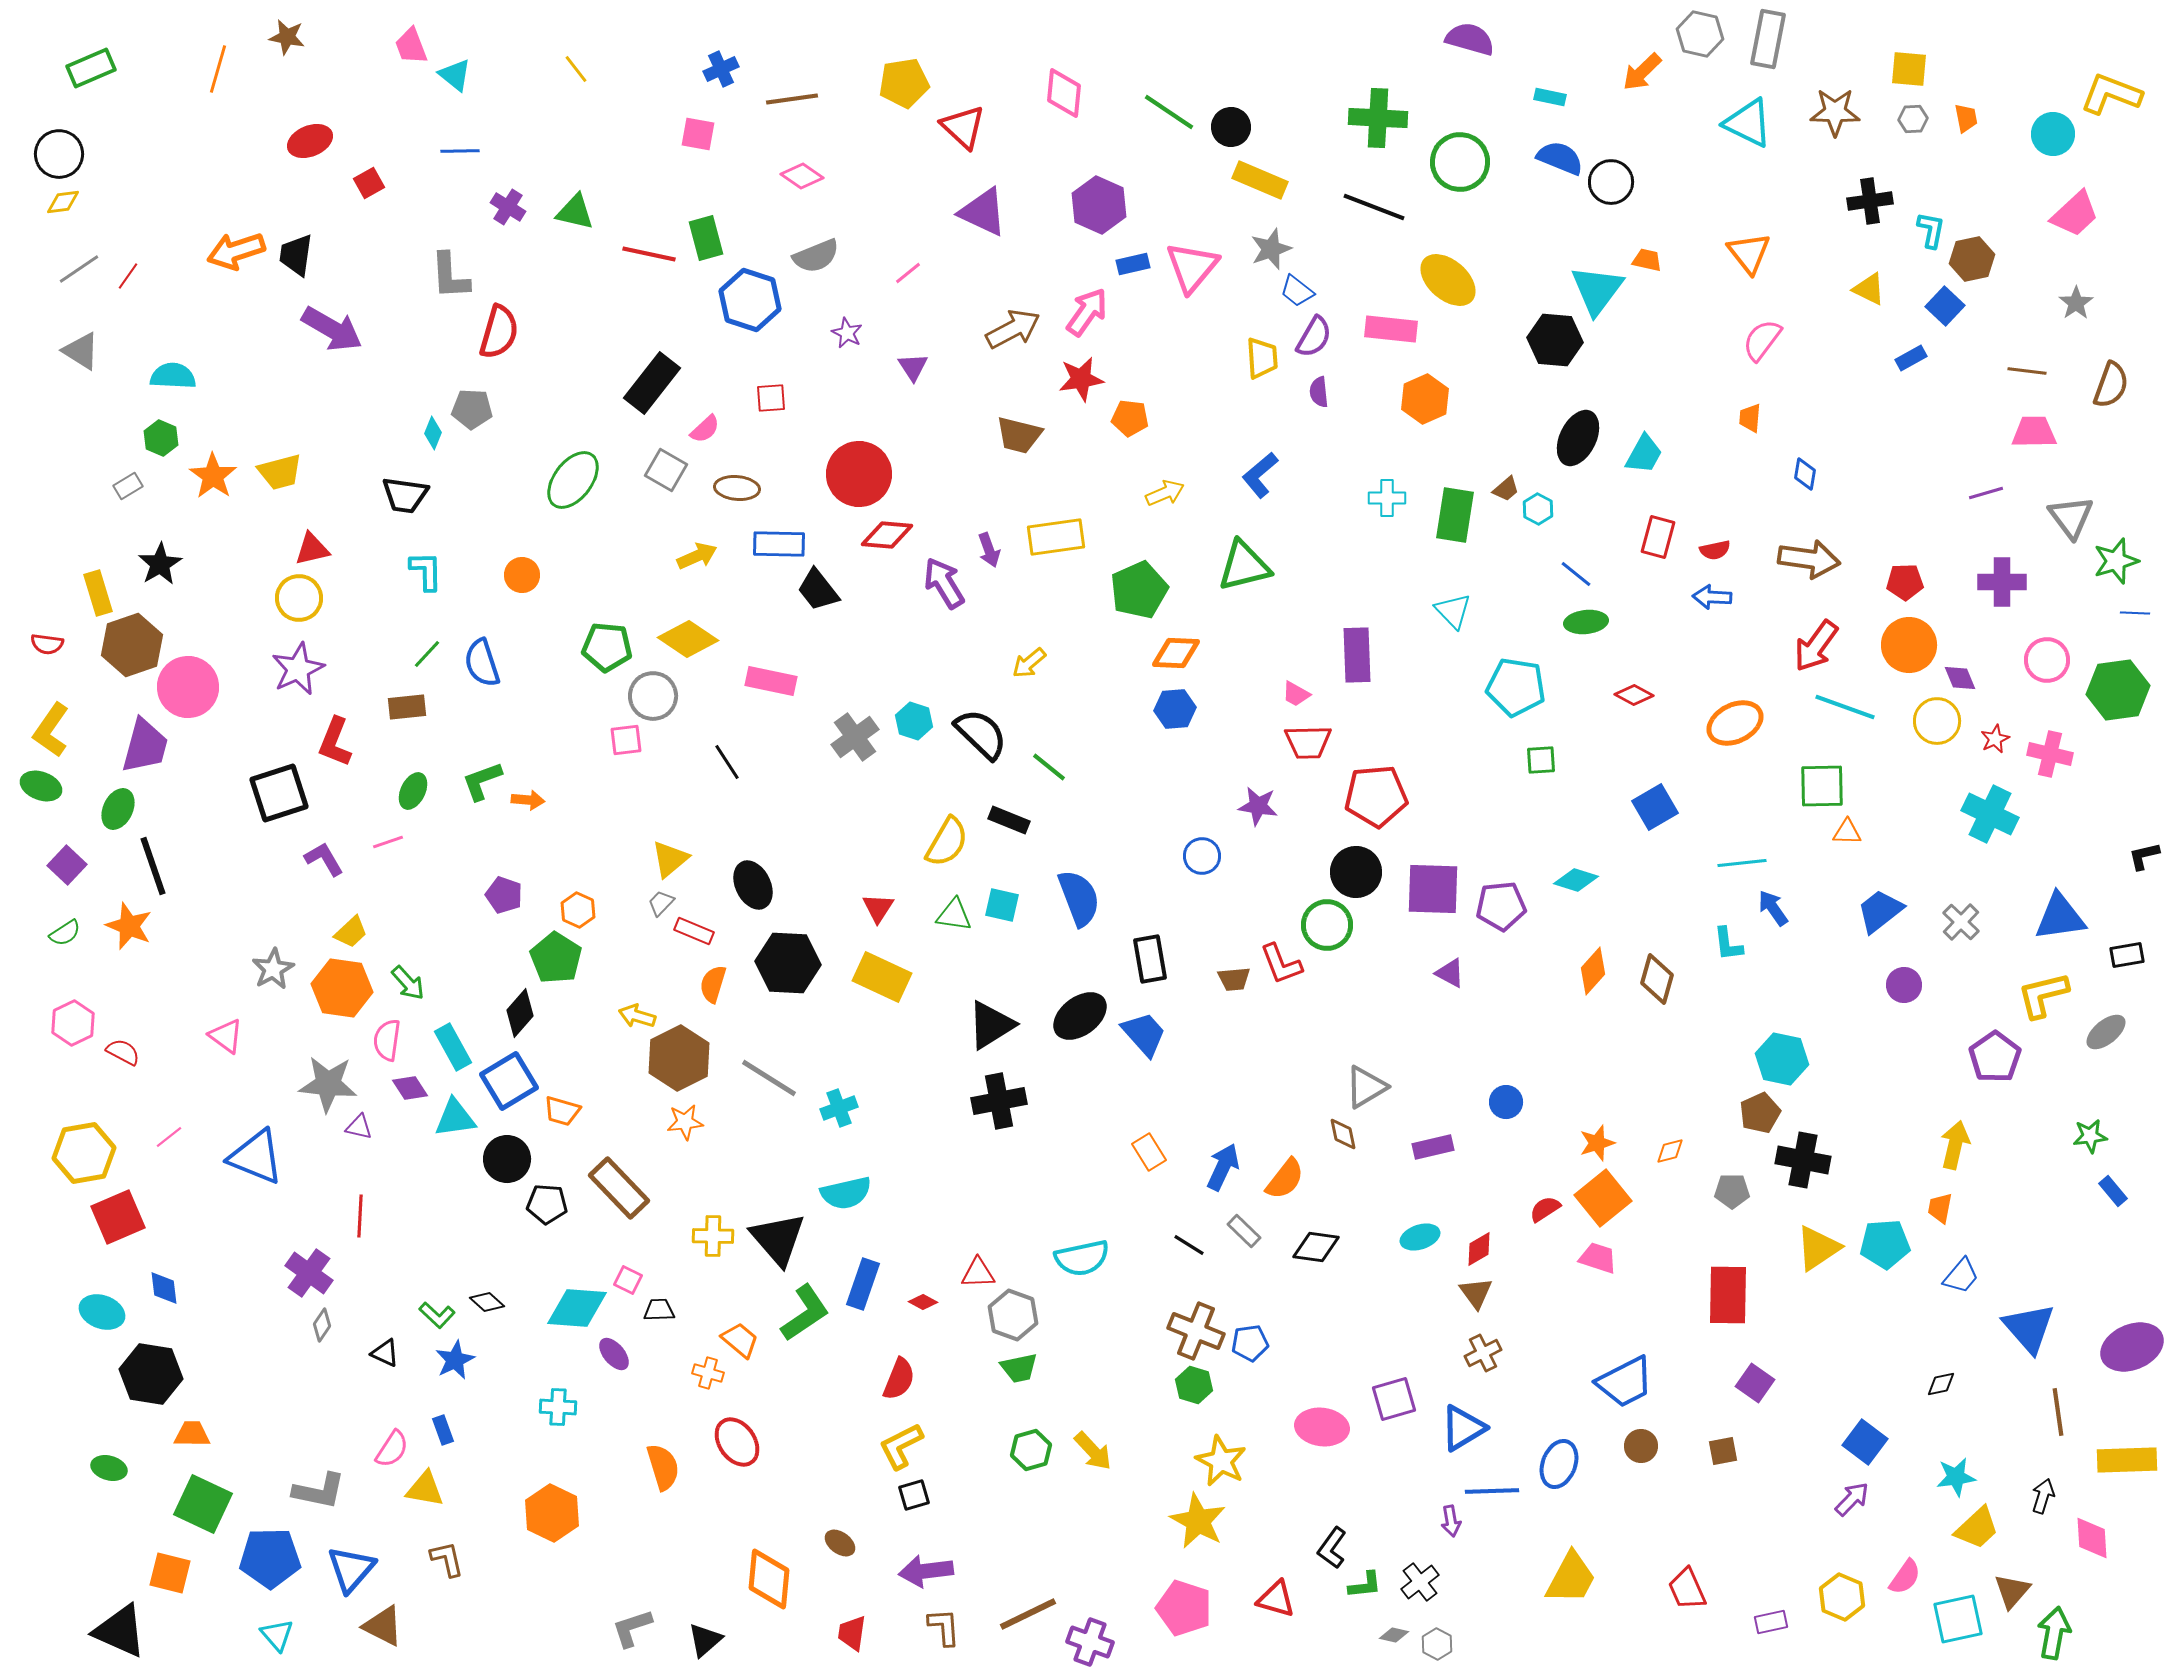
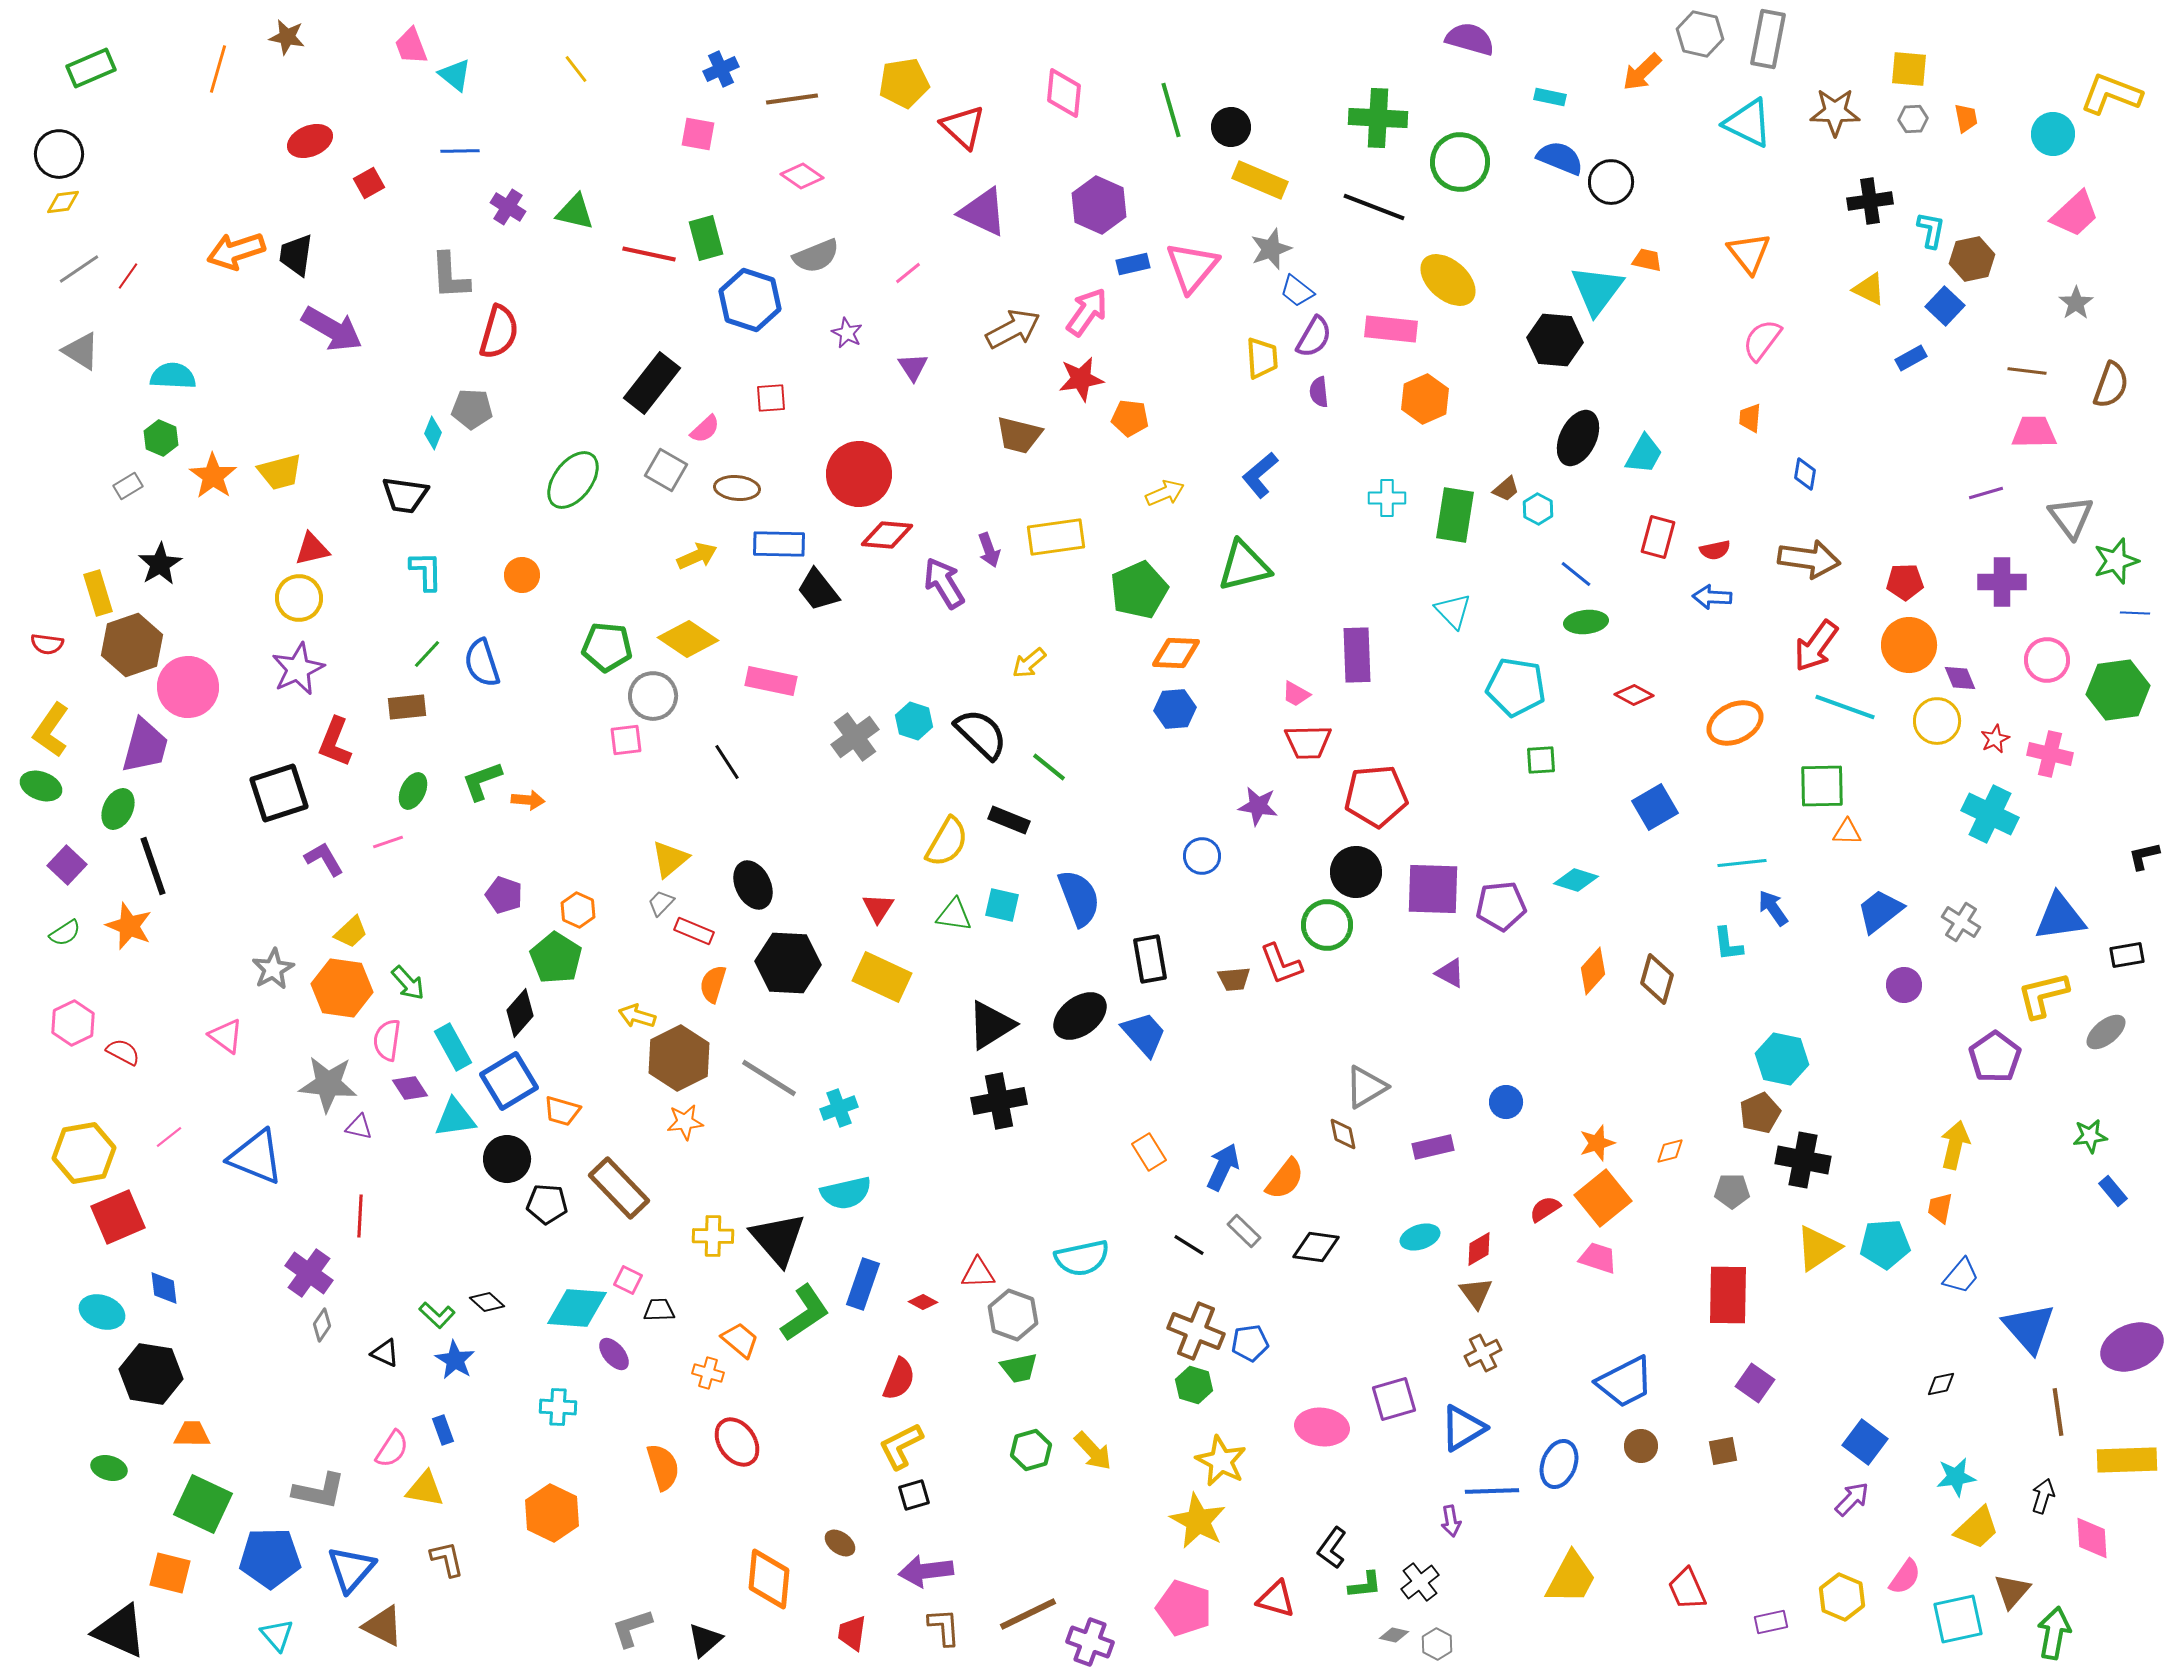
green line at (1169, 112): moved 2 px right, 2 px up; rotated 40 degrees clockwise
gray cross at (1961, 922): rotated 12 degrees counterclockwise
blue star at (455, 1360): rotated 15 degrees counterclockwise
